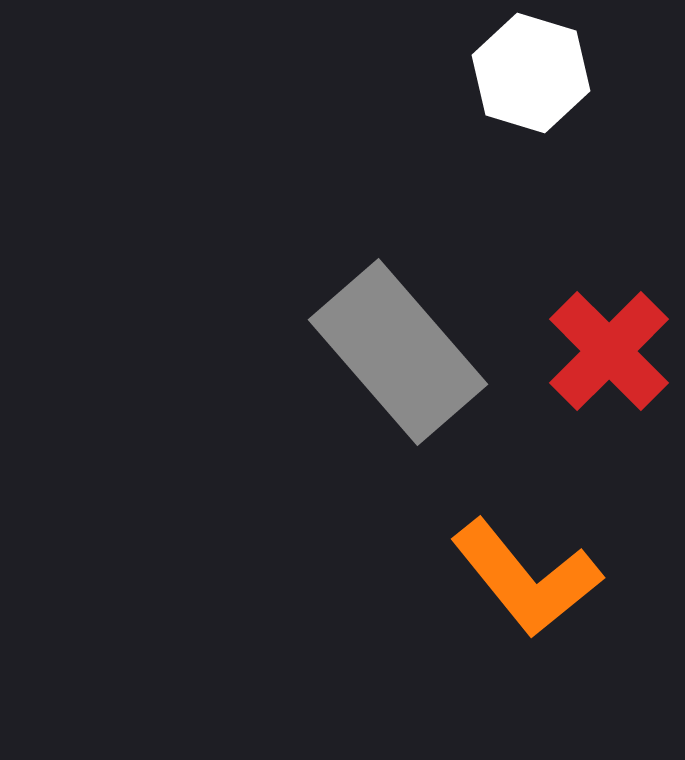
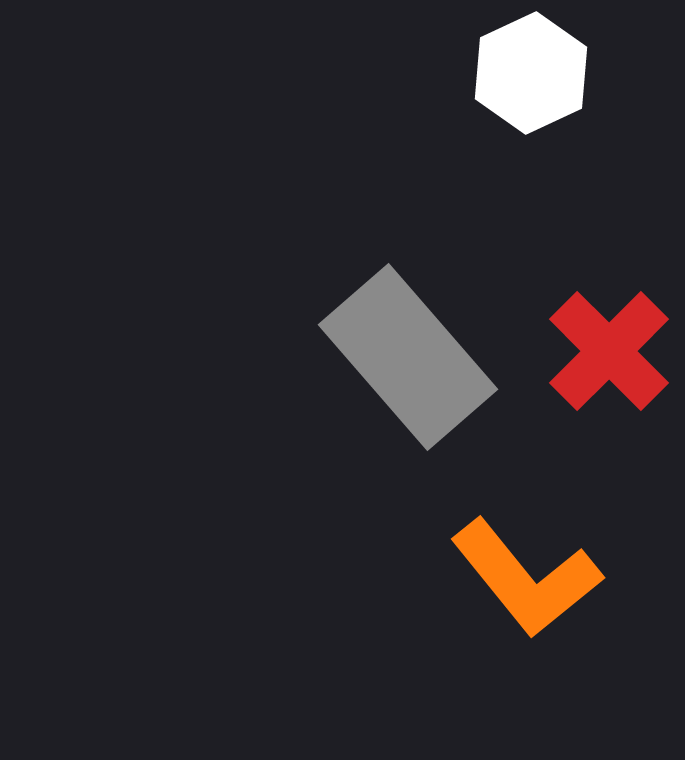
white hexagon: rotated 18 degrees clockwise
gray rectangle: moved 10 px right, 5 px down
